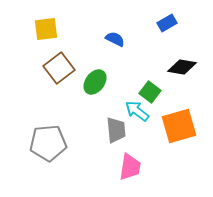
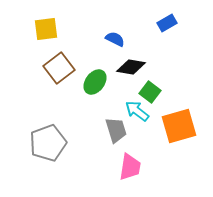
black diamond: moved 51 px left
gray trapezoid: rotated 12 degrees counterclockwise
gray pentagon: rotated 15 degrees counterclockwise
